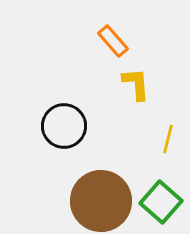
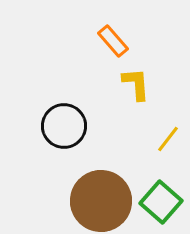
yellow line: rotated 24 degrees clockwise
